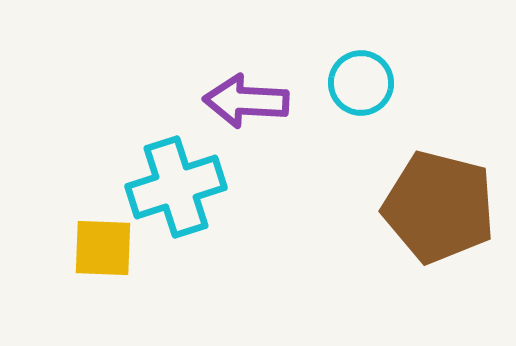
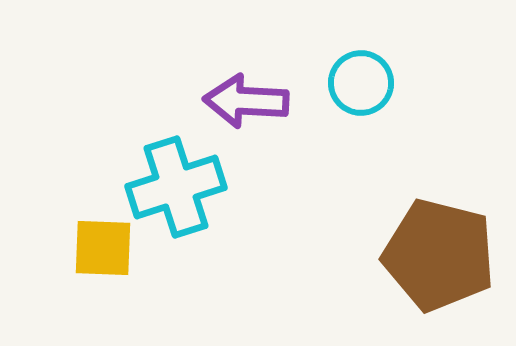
brown pentagon: moved 48 px down
